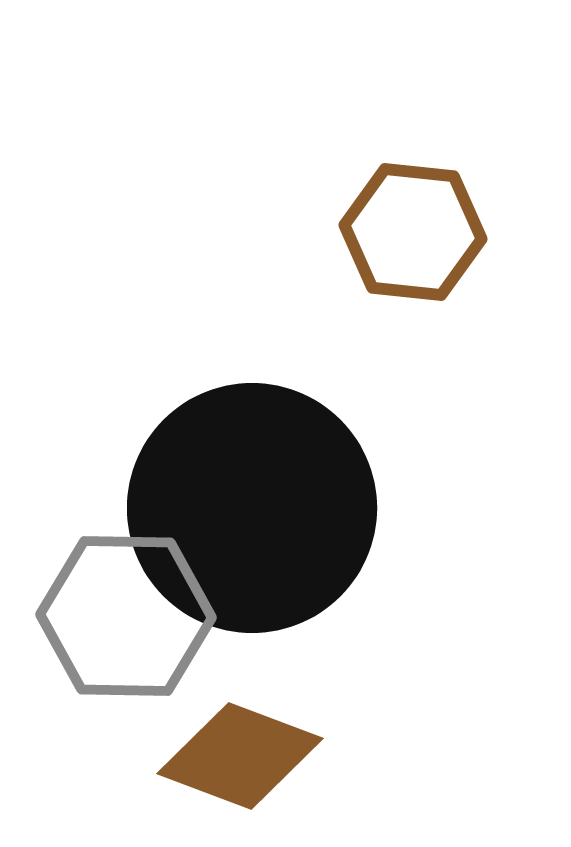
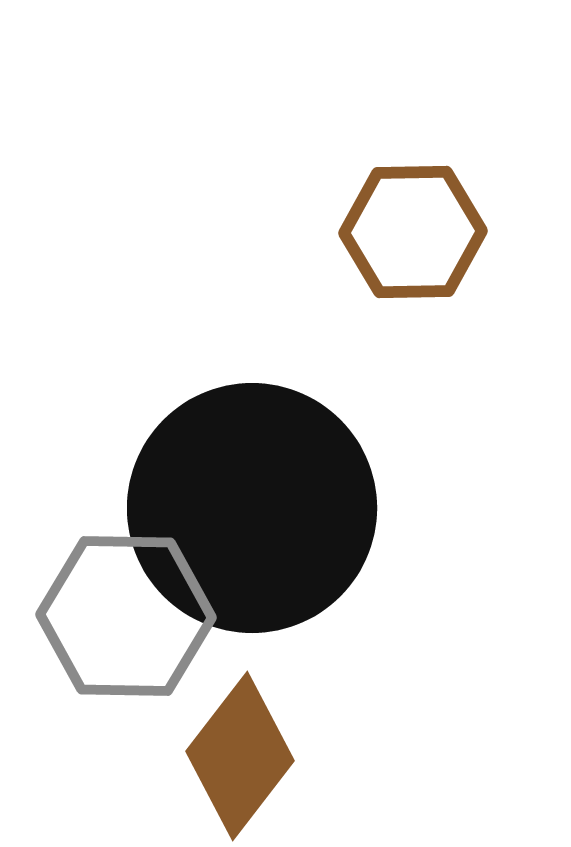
brown hexagon: rotated 7 degrees counterclockwise
brown diamond: rotated 73 degrees counterclockwise
